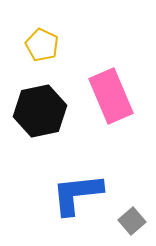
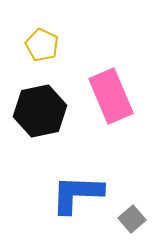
blue L-shape: rotated 8 degrees clockwise
gray square: moved 2 px up
